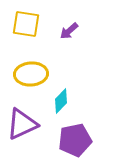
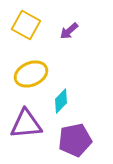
yellow square: moved 1 px down; rotated 20 degrees clockwise
yellow ellipse: rotated 20 degrees counterclockwise
purple triangle: moved 4 px right; rotated 20 degrees clockwise
